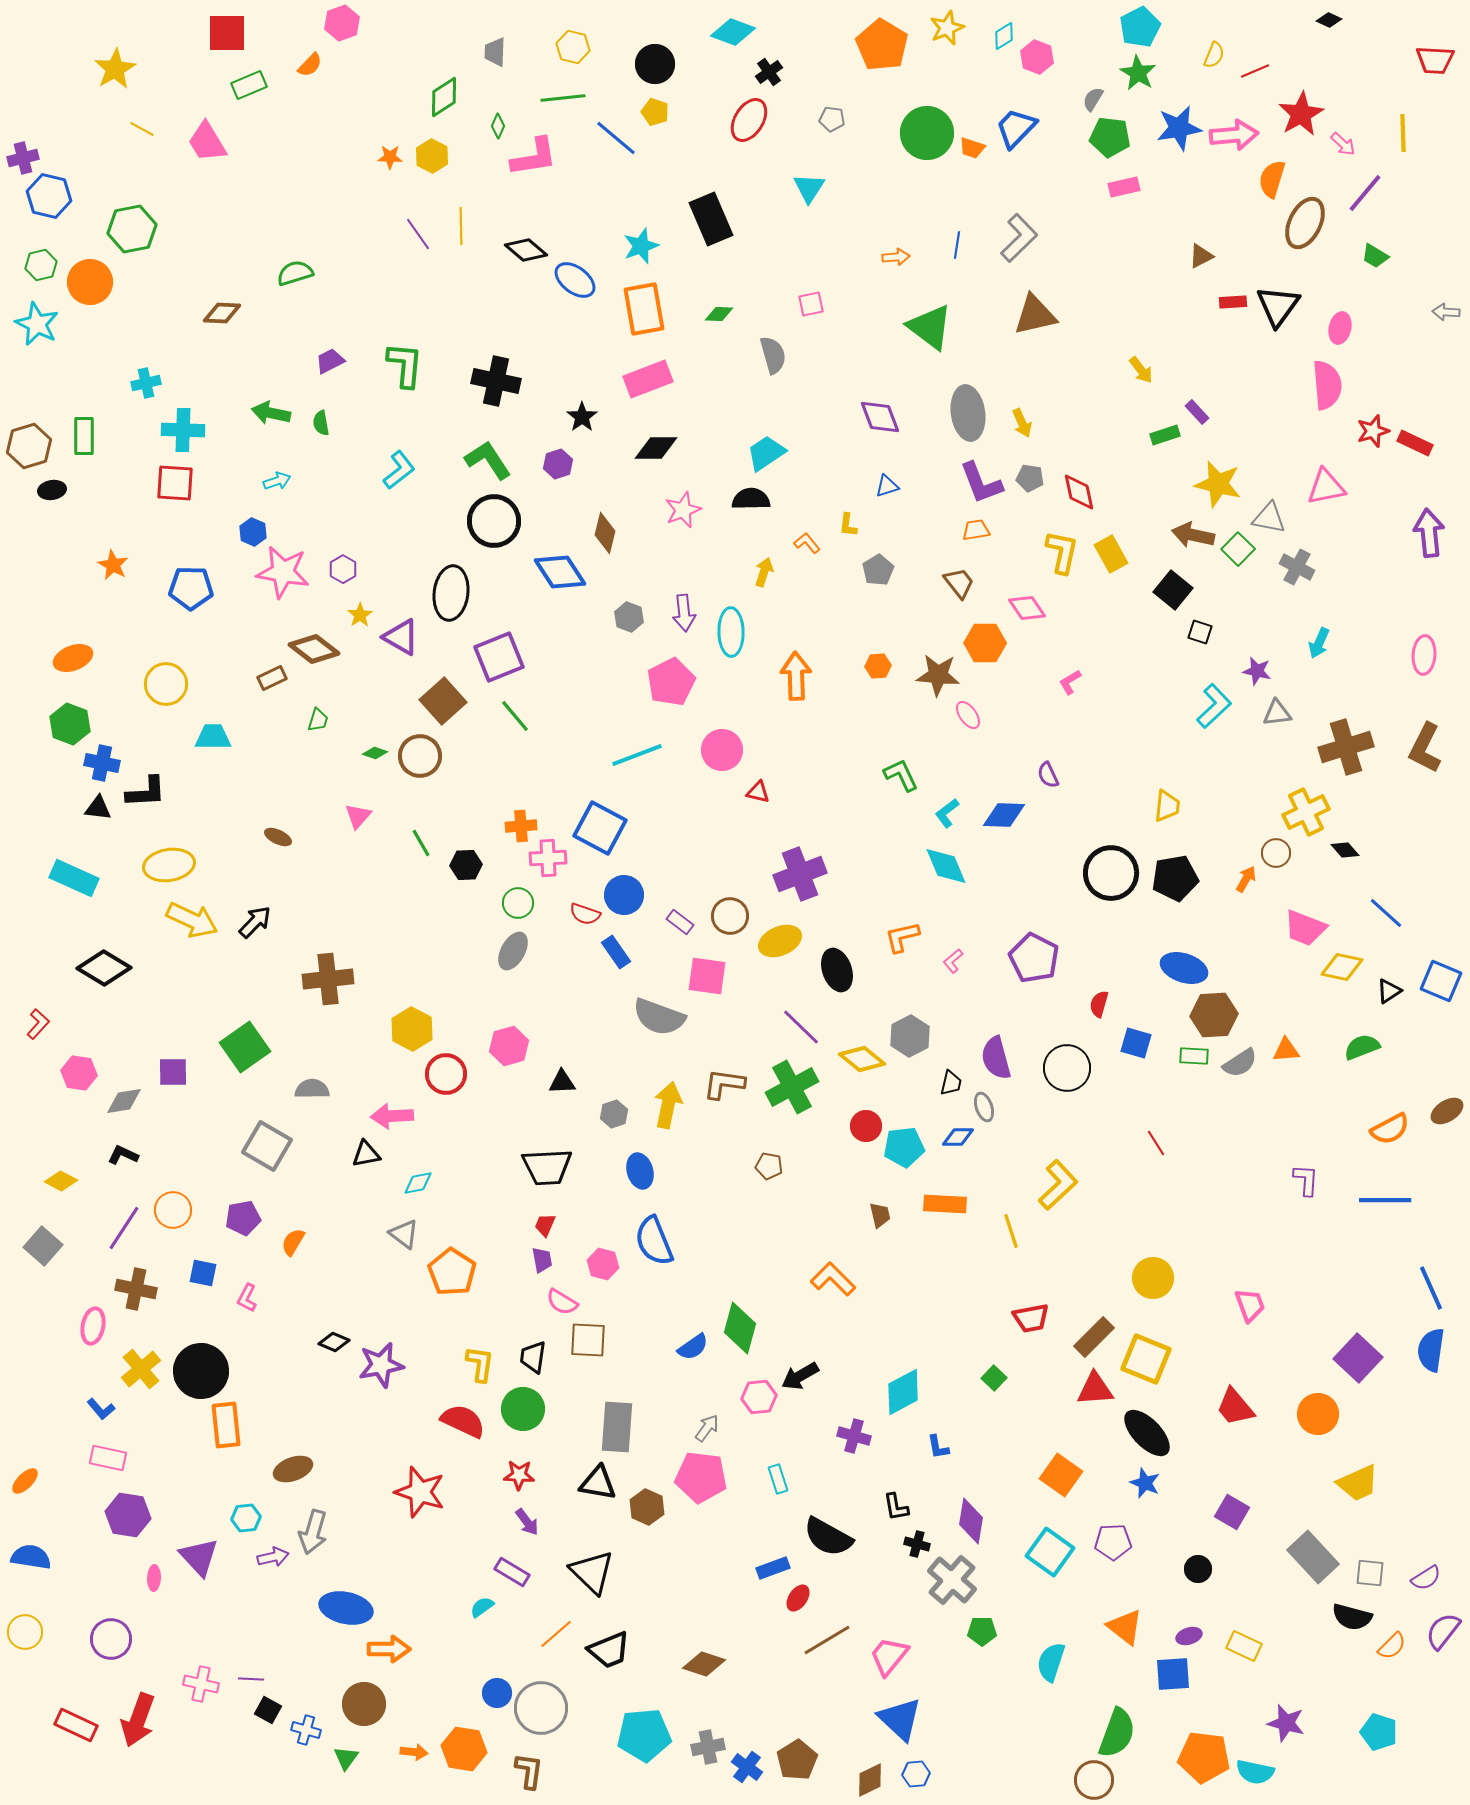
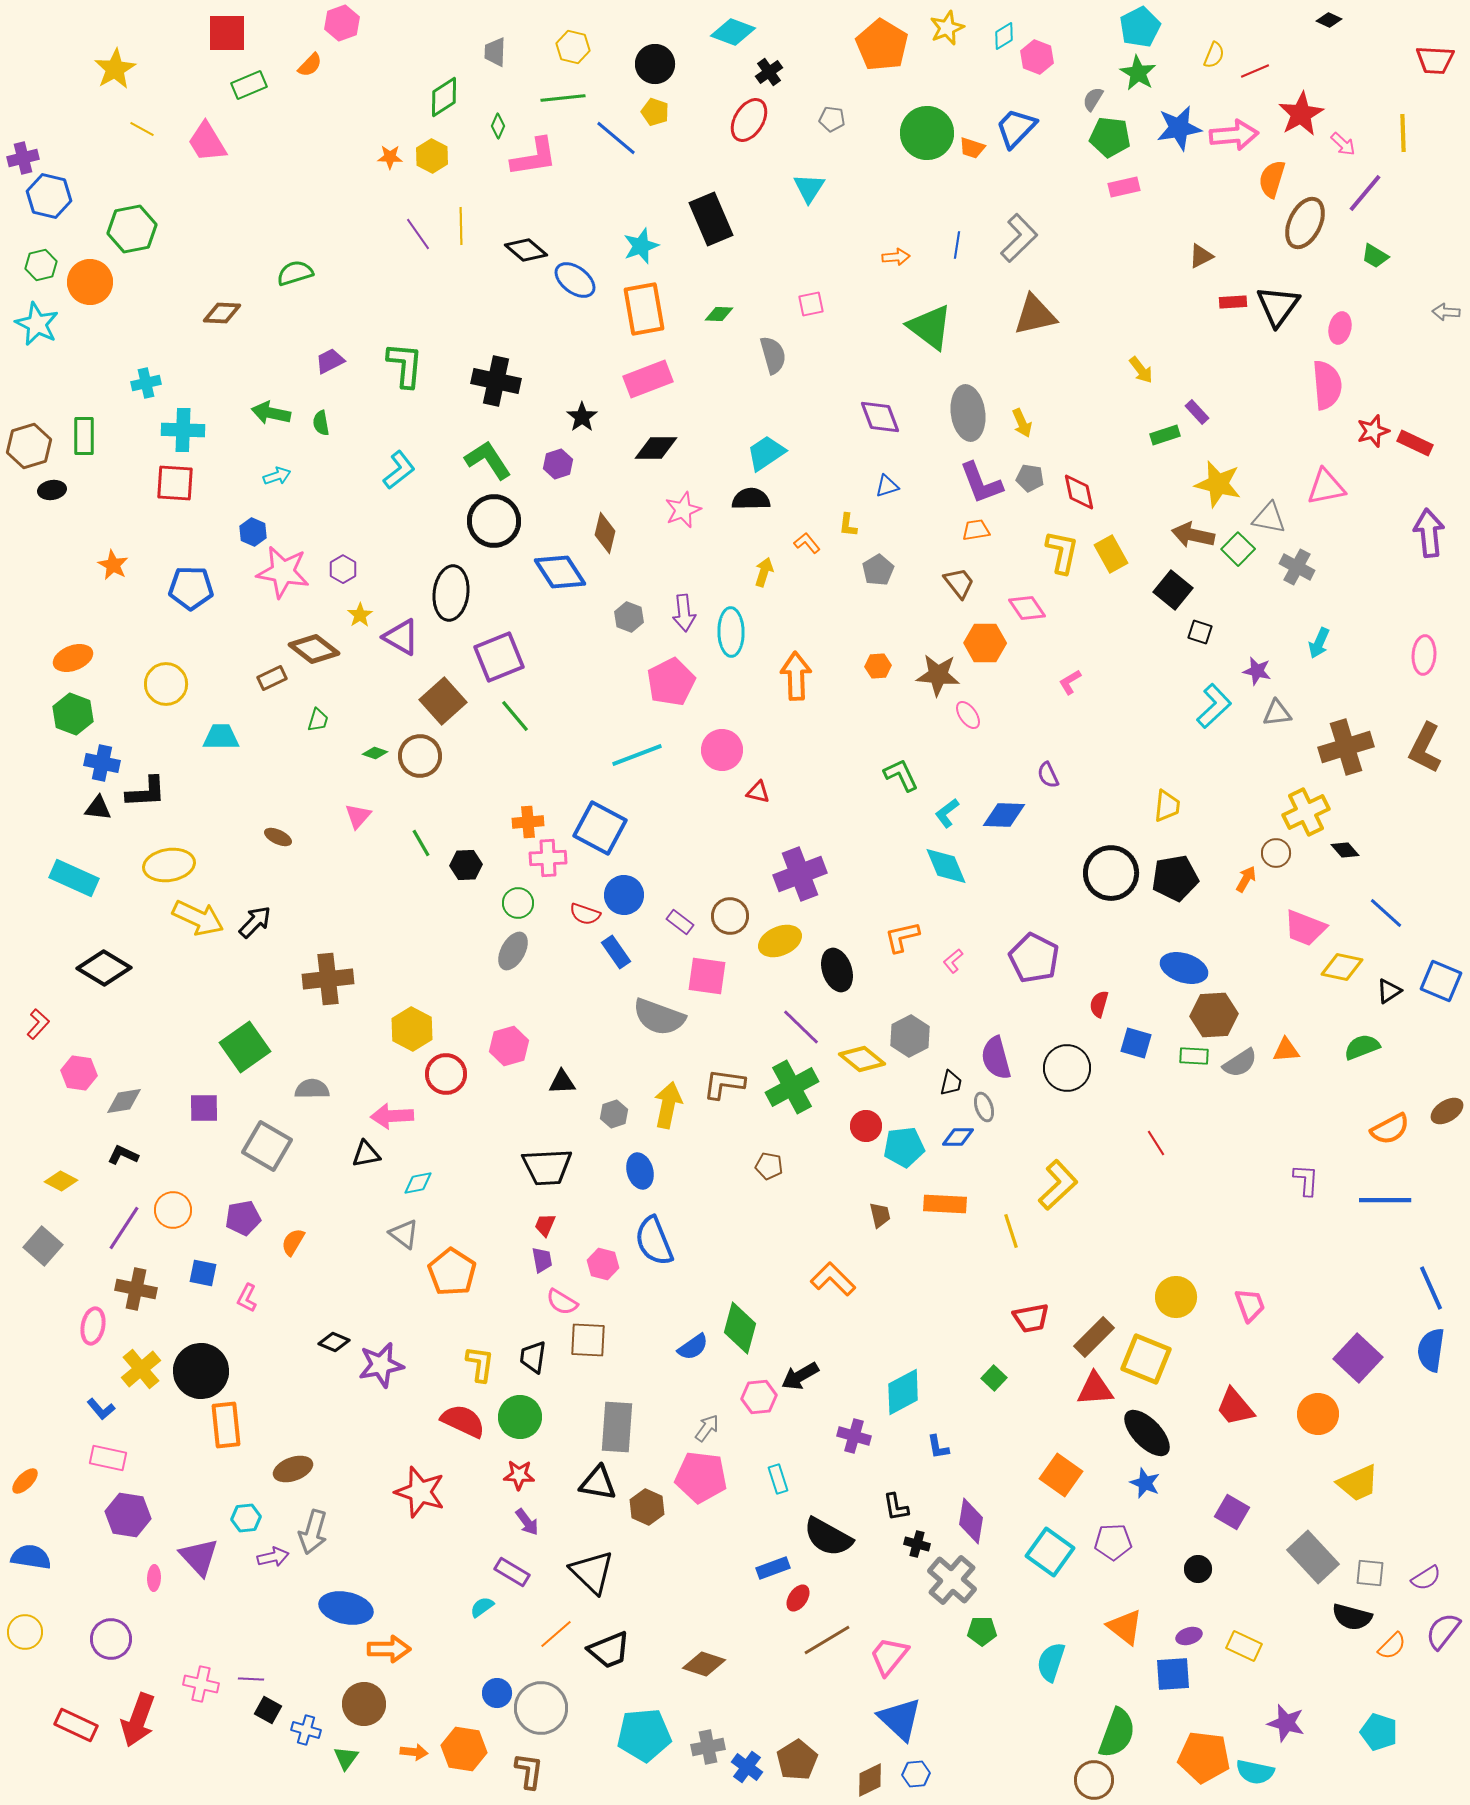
cyan arrow at (277, 481): moved 5 px up
green hexagon at (70, 724): moved 3 px right, 10 px up
cyan trapezoid at (213, 737): moved 8 px right
orange cross at (521, 826): moved 7 px right, 4 px up
yellow arrow at (192, 920): moved 6 px right, 2 px up
purple square at (173, 1072): moved 31 px right, 36 px down
yellow circle at (1153, 1278): moved 23 px right, 19 px down
green circle at (523, 1409): moved 3 px left, 8 px down
